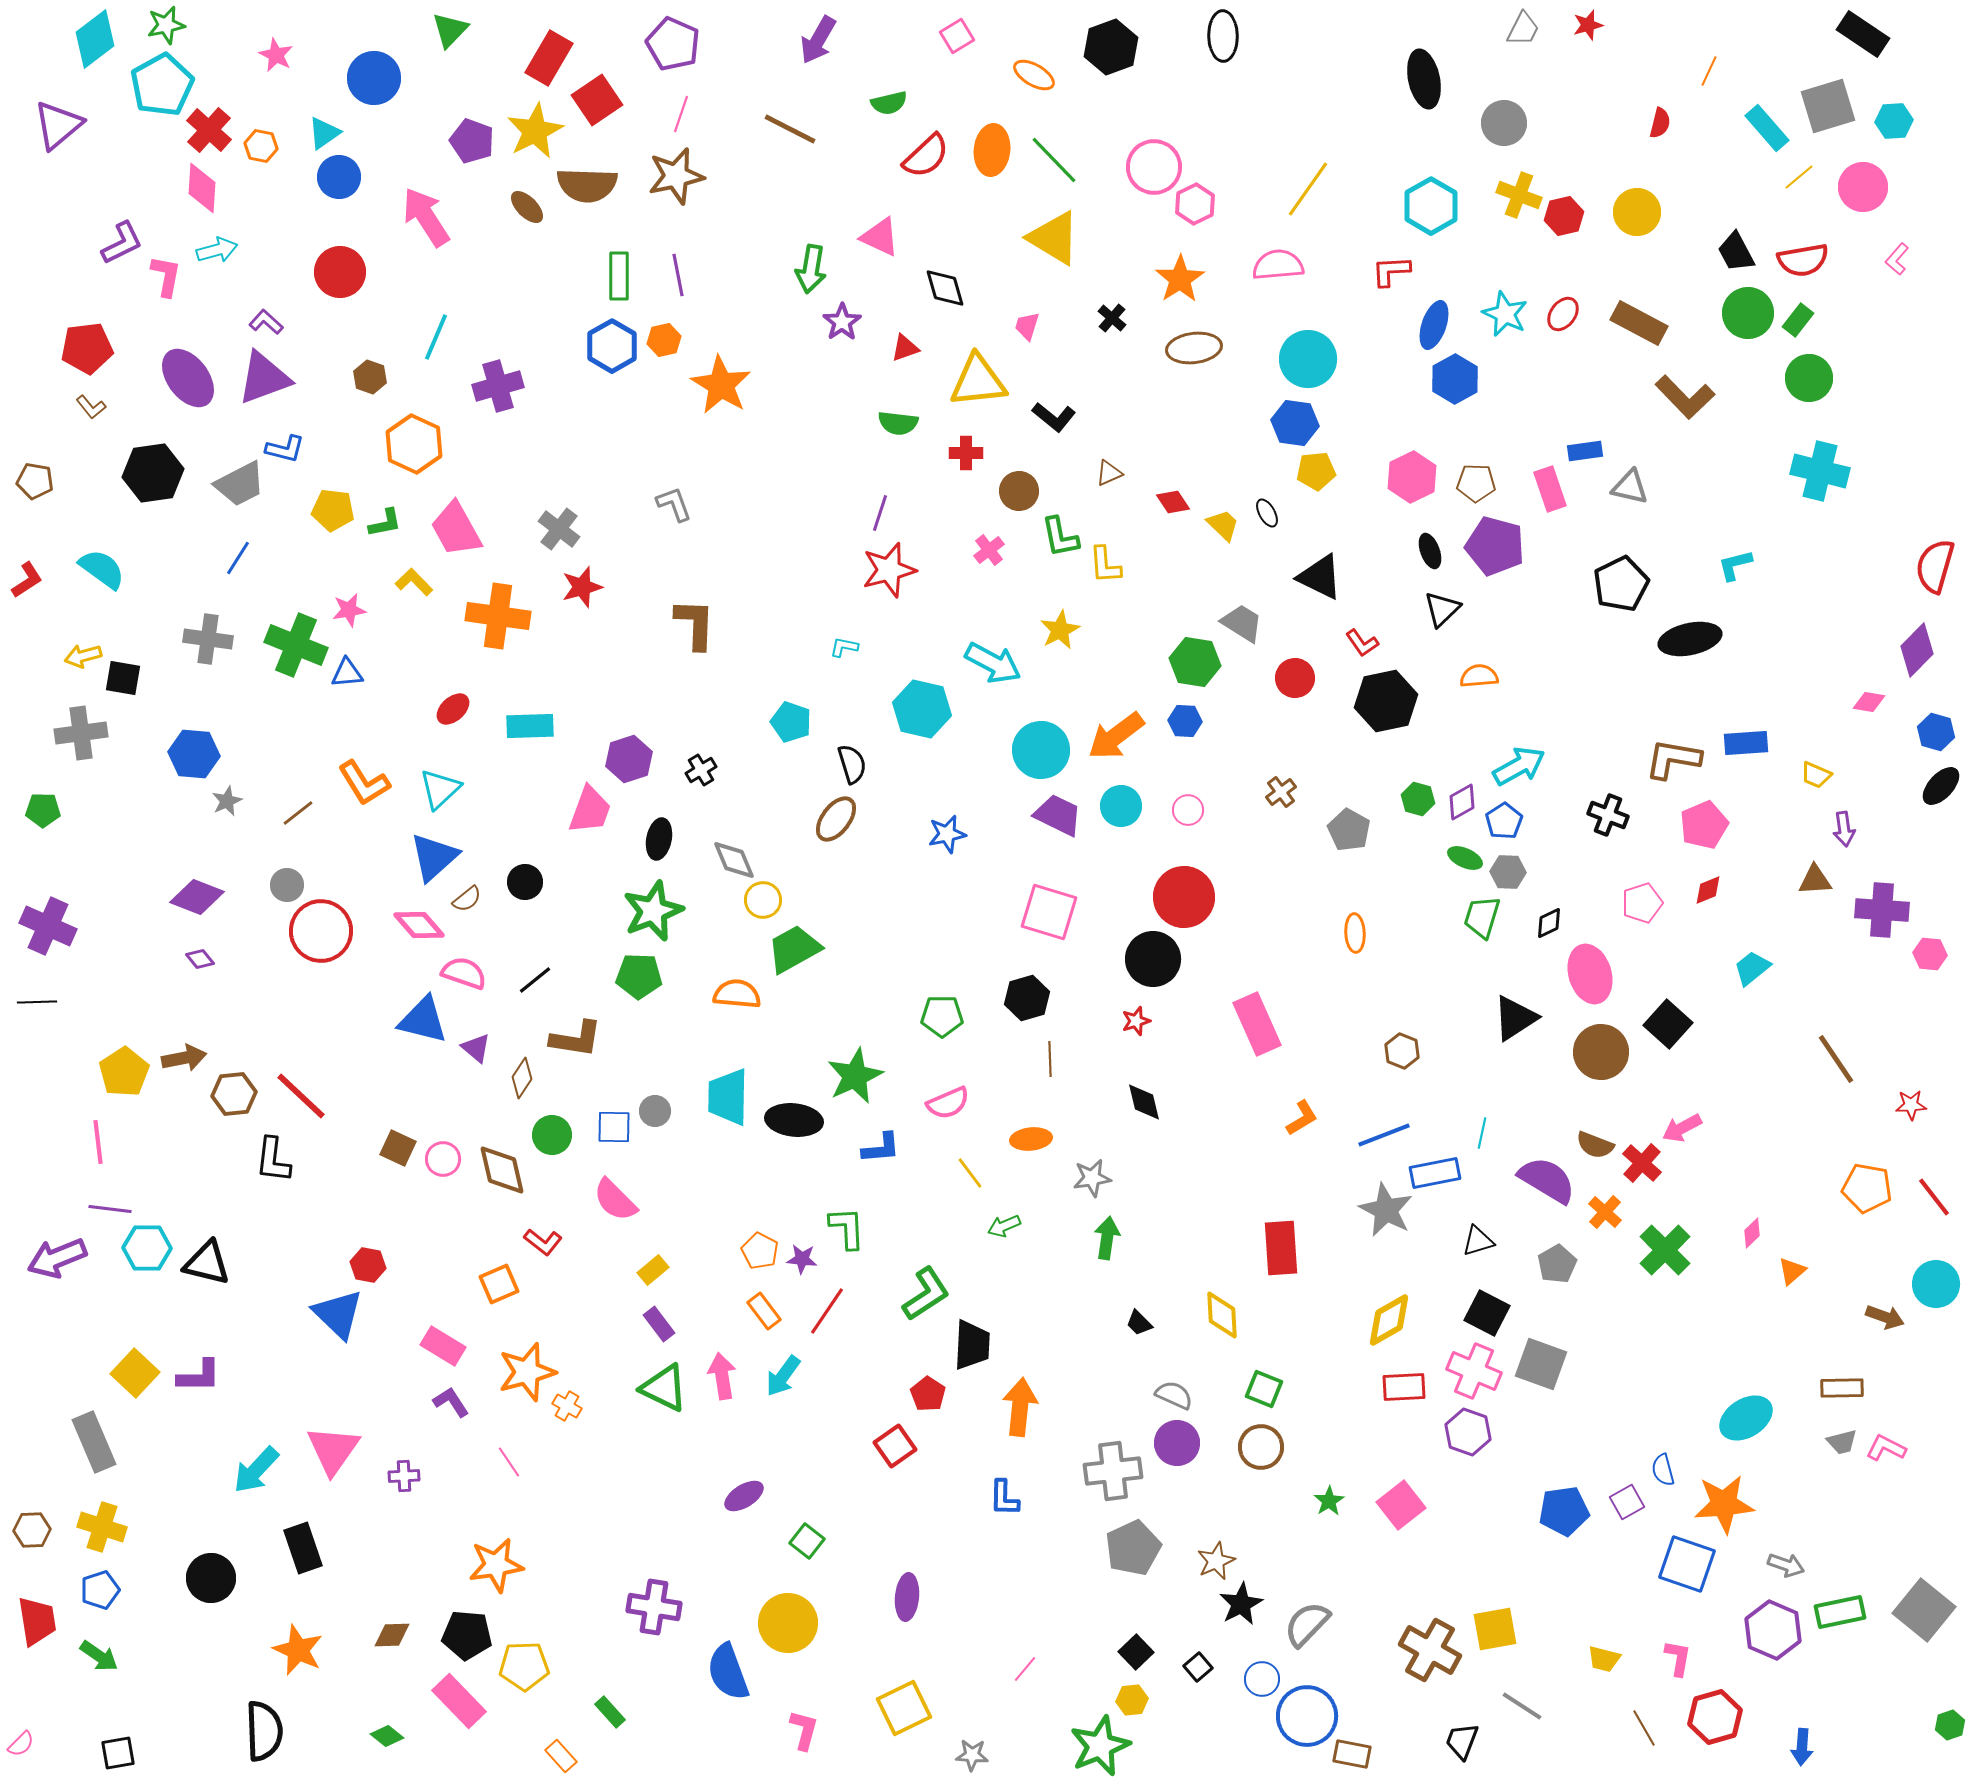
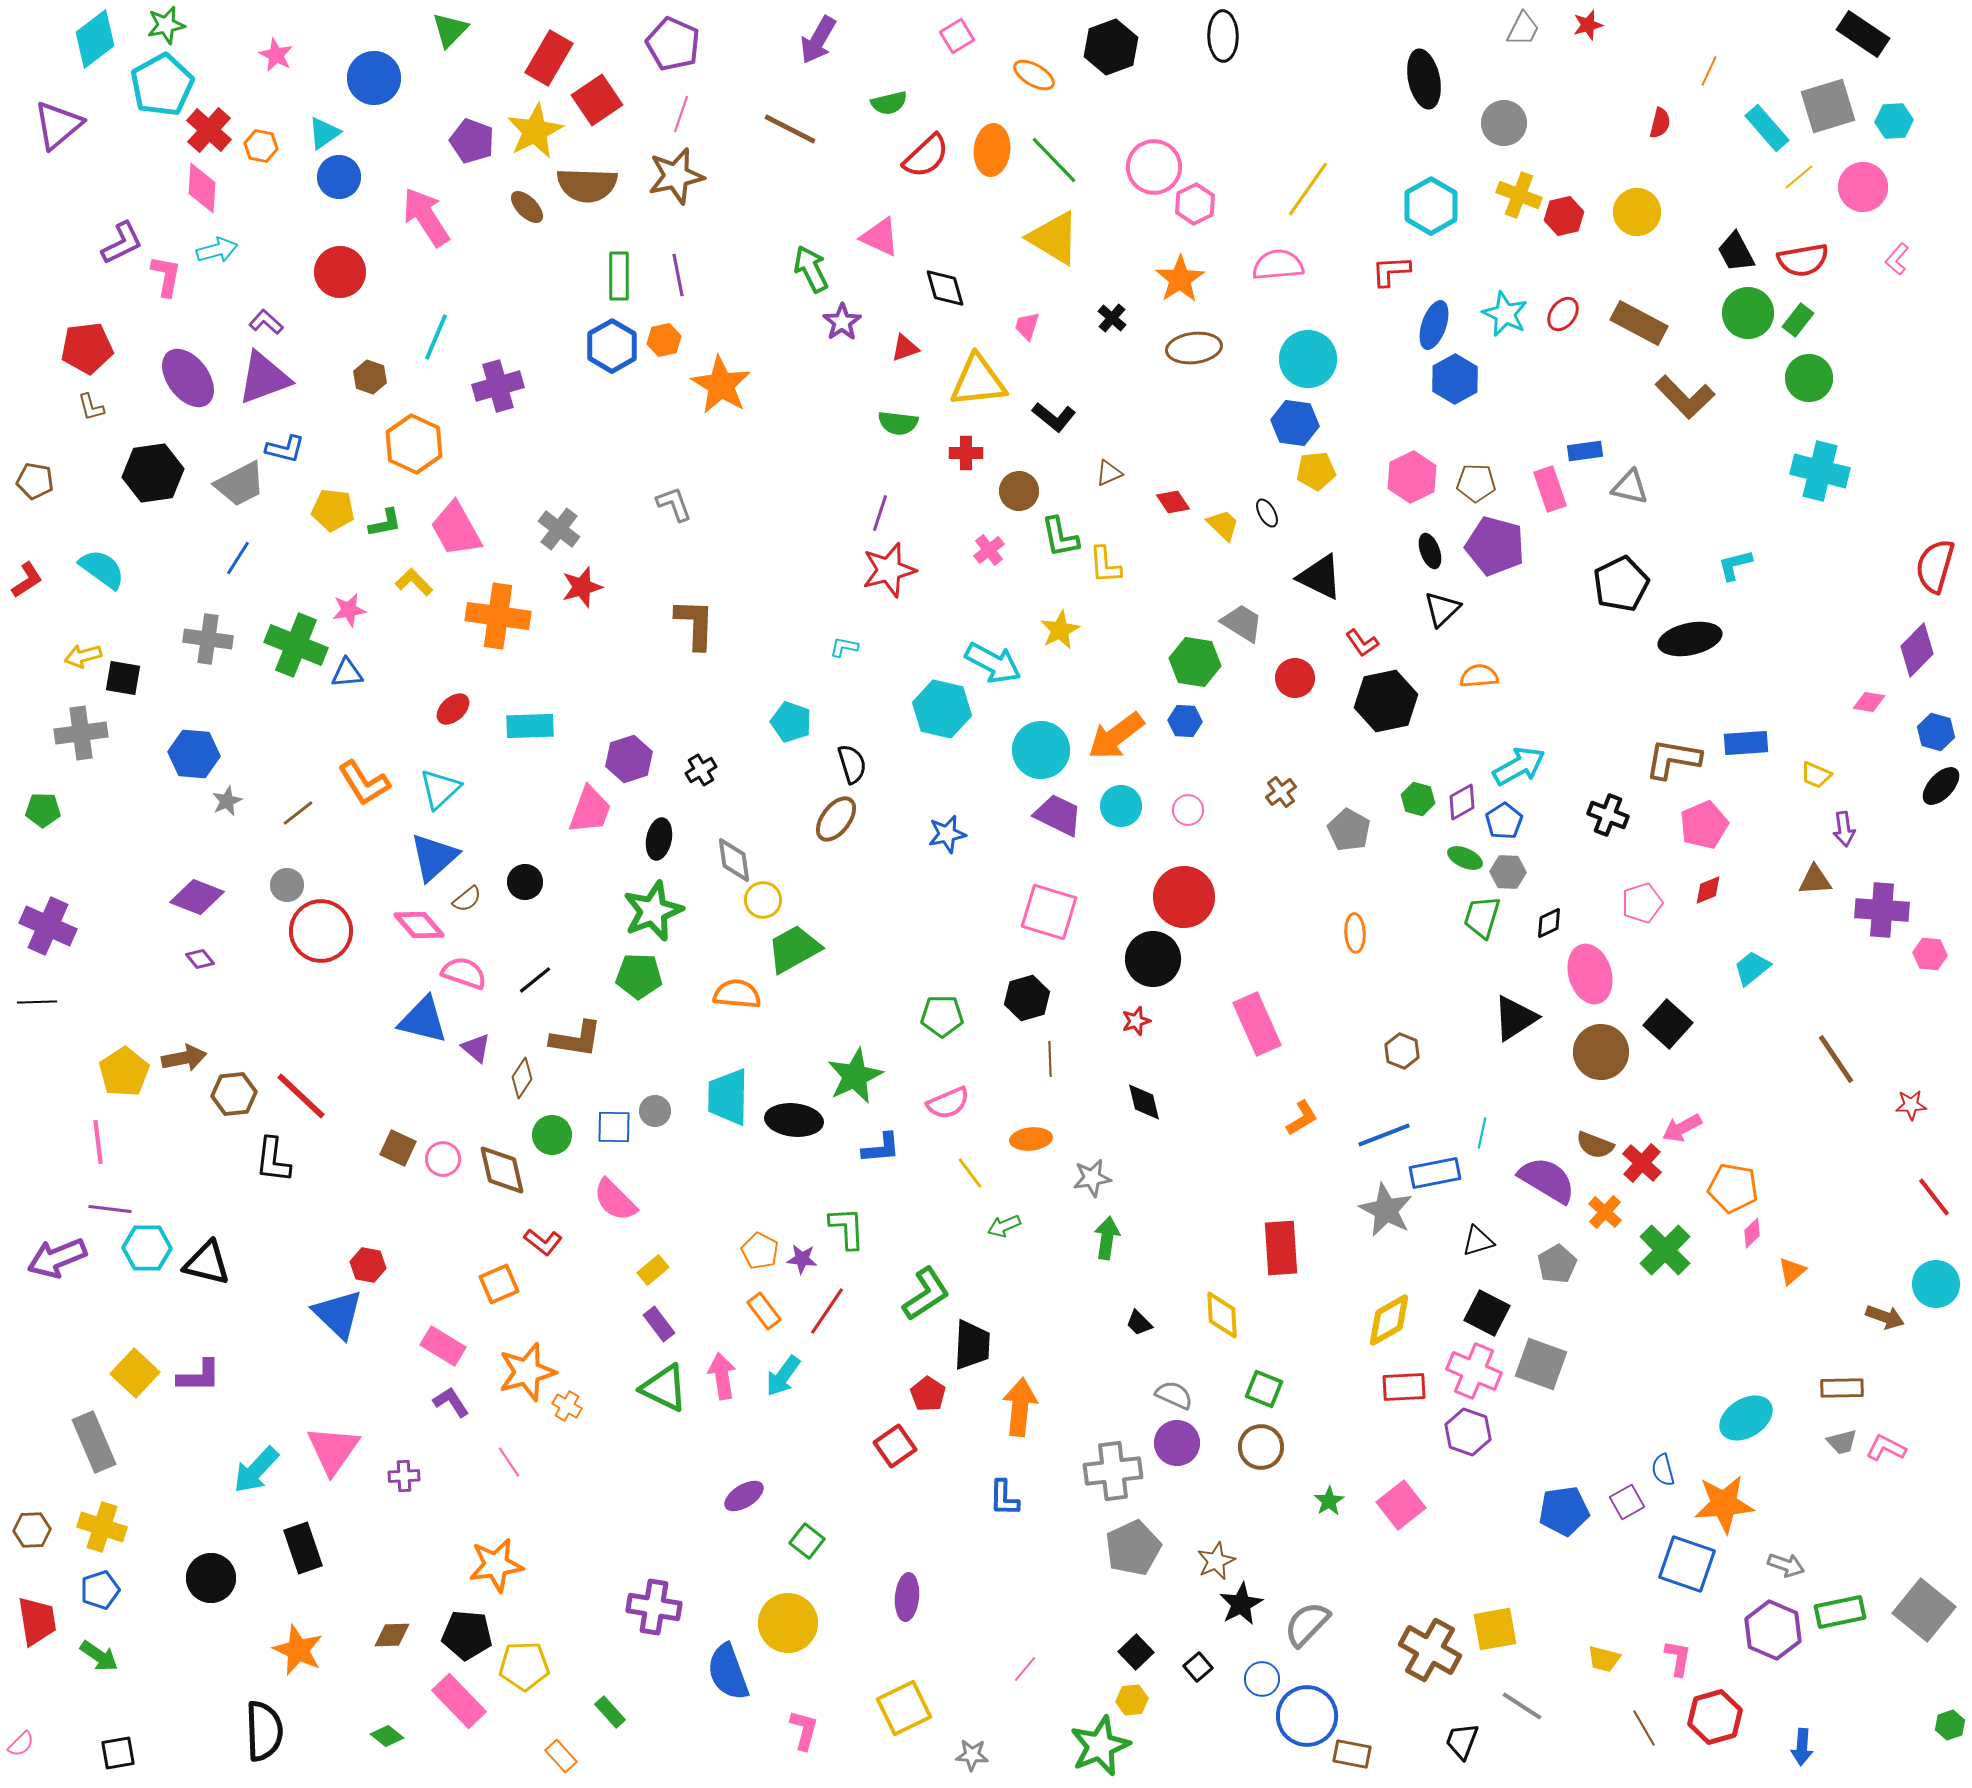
green arrow at (811, 269): rotated 144 degrees clockwise
brown L-shape at (91, 407): rotated 24 degrees clockwise
cyan hexagon at (922, 709): moved 20 px right
gray diamond at (734, 860): rotated 15 degrees clockwise
orange pentagon at (1867, 1188): moved 134 px left
